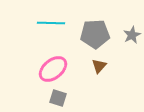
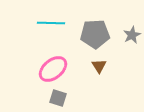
brown triangle: rotated 14 degrees counterclockwise
